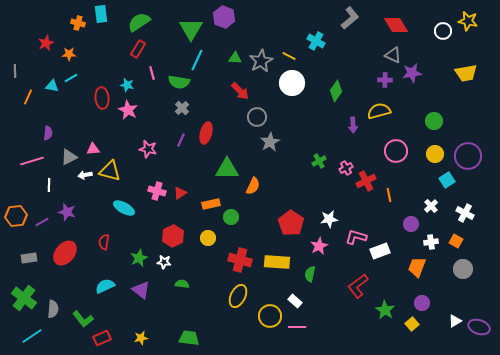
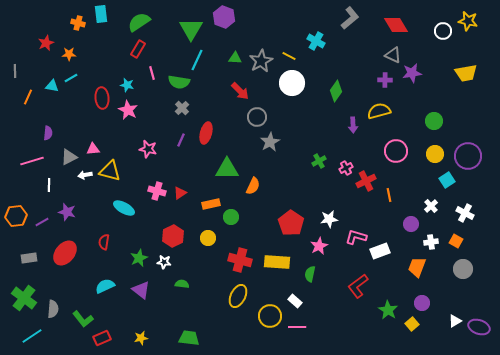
green star at (385, 310): moved 3 px right
